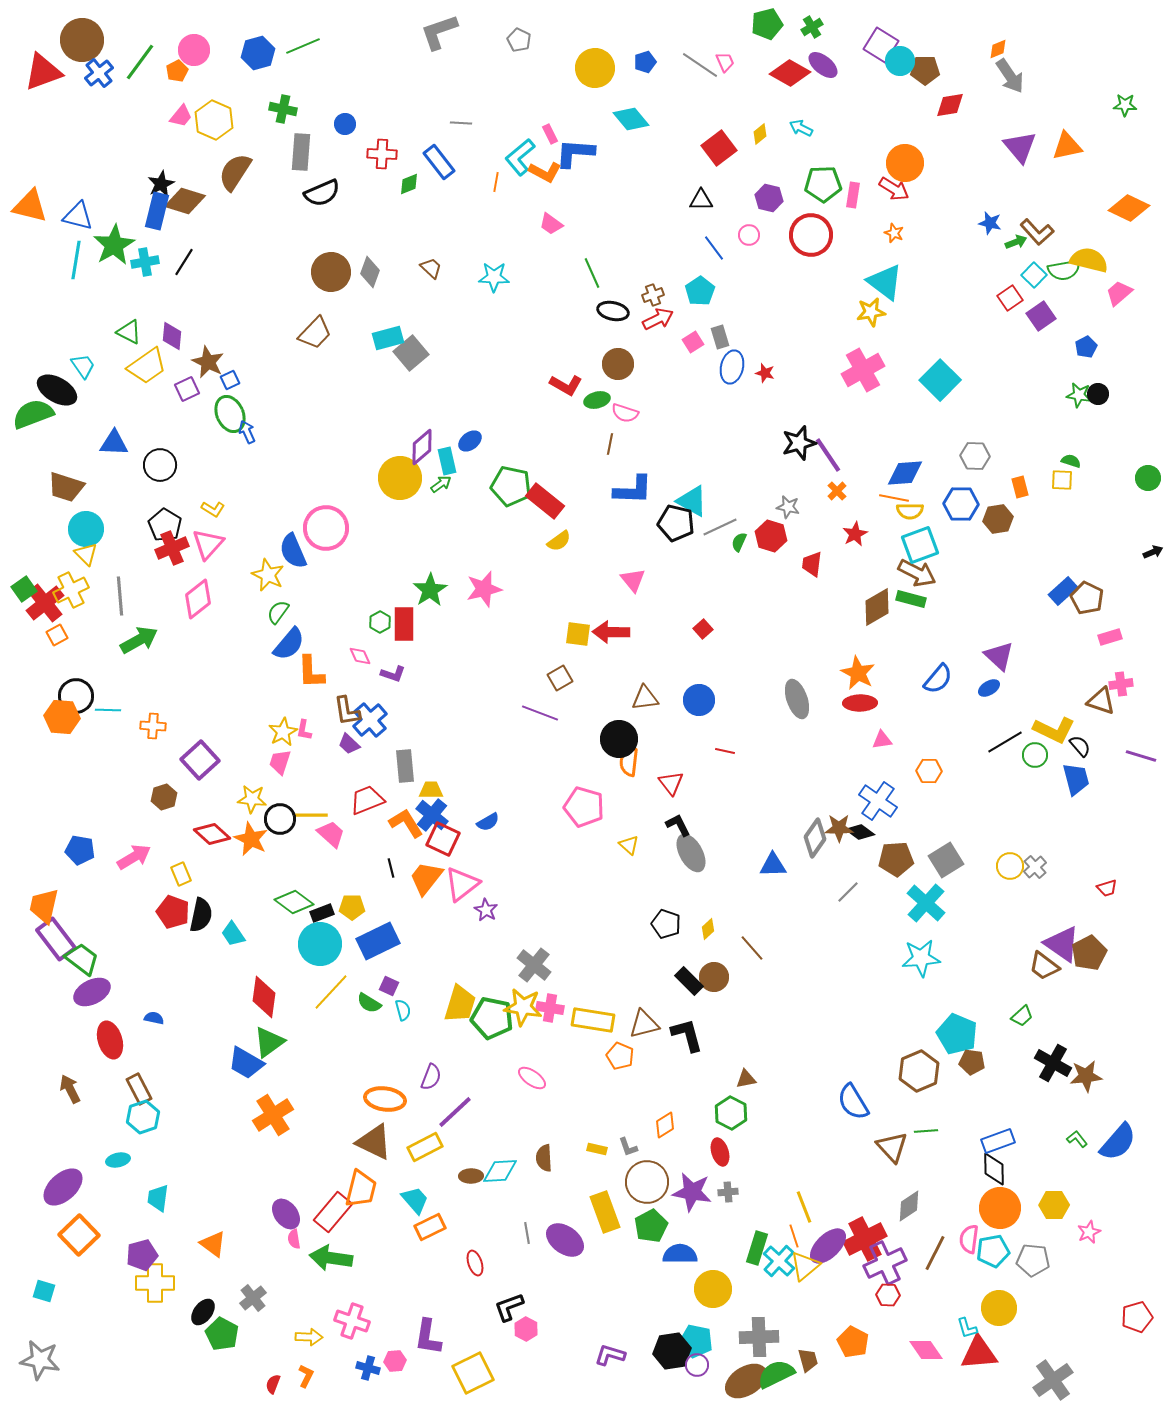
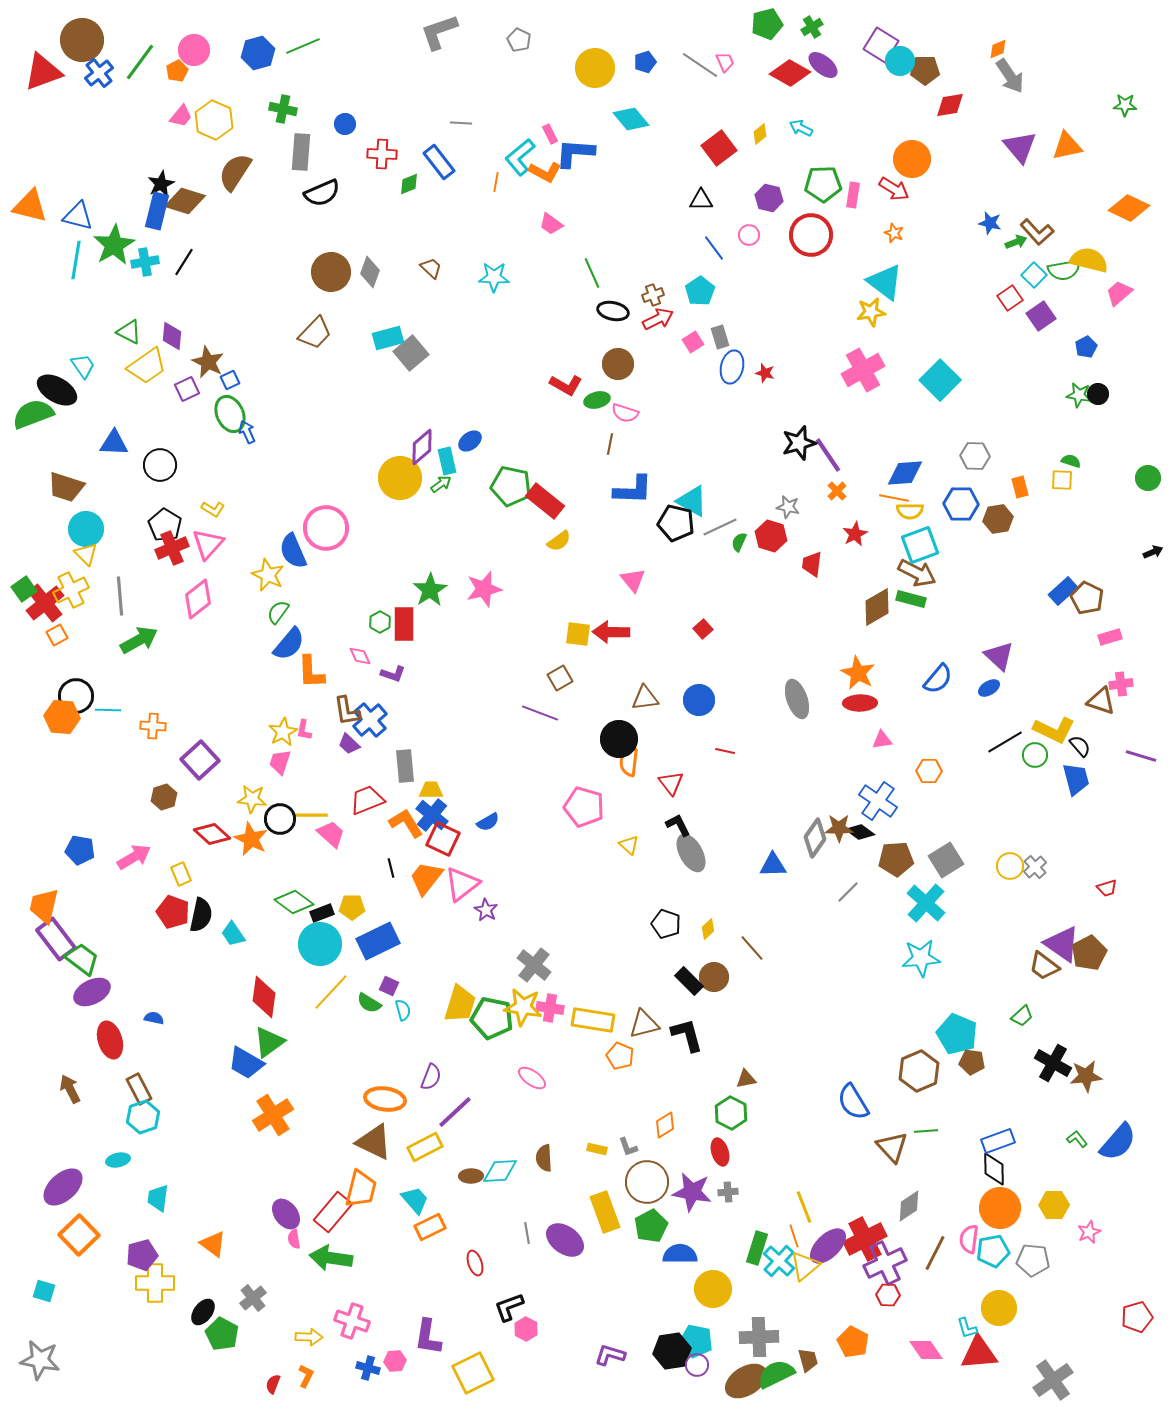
orange circle at (905, 163): moved 7 px right, 4 px up
